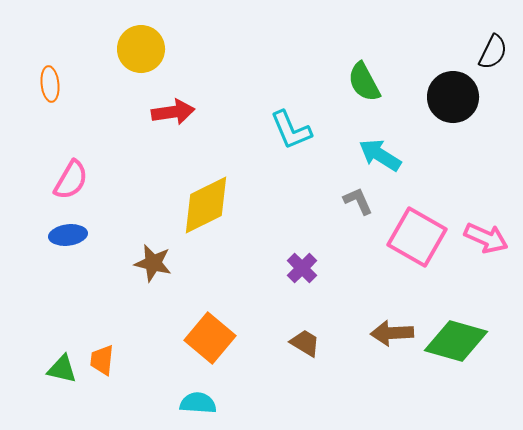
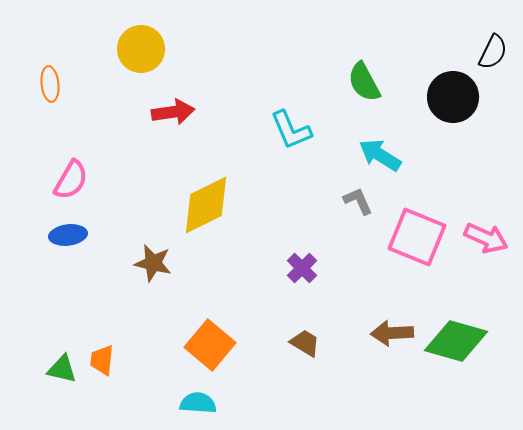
pink square: rotated 8 degrees counterclockwise
orange square: moved 7 px down
